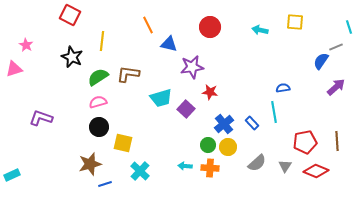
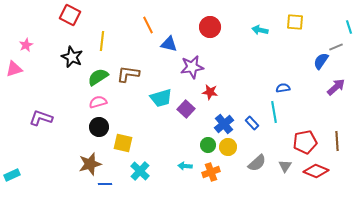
pink star at (26, 45): rotated 16 degrees clockwise
orange cross at (210, 168): moved 1 px right, 4 px down; rotated 24 degrees counterclockwise
blue line at (105, 184): rotated 16 degrees clockwise
